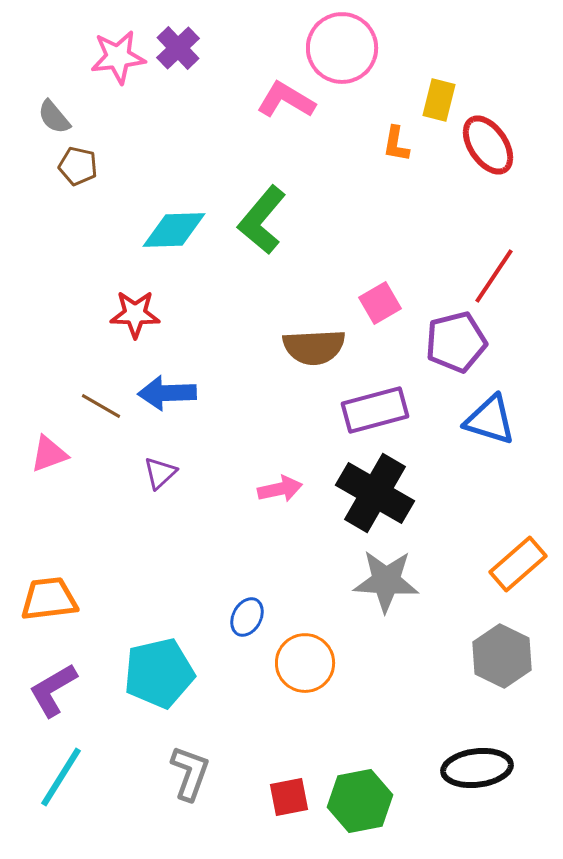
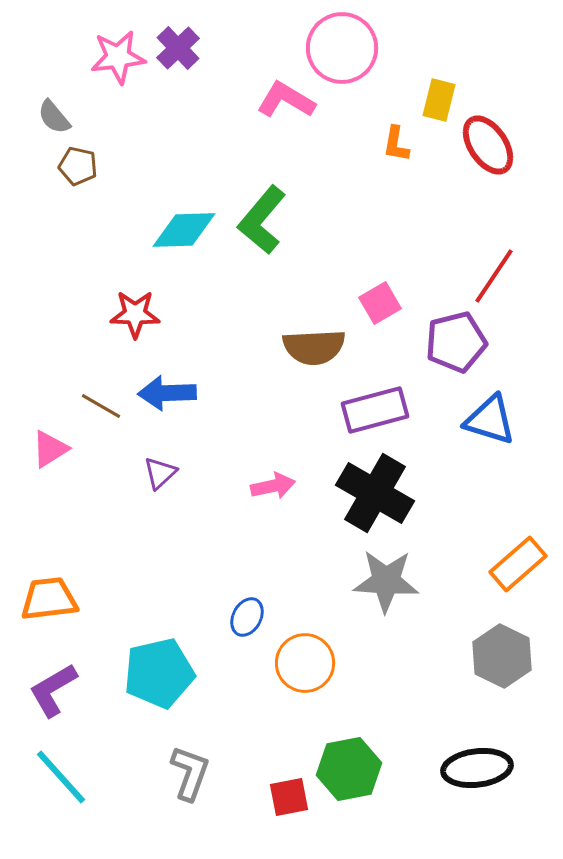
cyan diamond: moved 10 px right
pink triangle: moved 1 px right, 5 px up; rotated 12 degrees counterclockwise
pink arrow: moved 7 px left, 3 px up
cyan line: rotated 74 degrees counterclockwise
green hexagon: moved 11 px left, 32 px up
